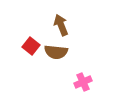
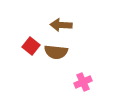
brown arrow: rotated 65 degrees counterclockwise
